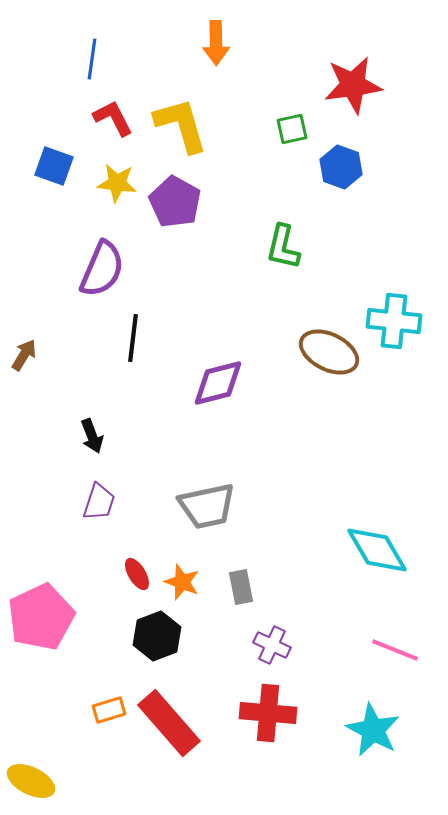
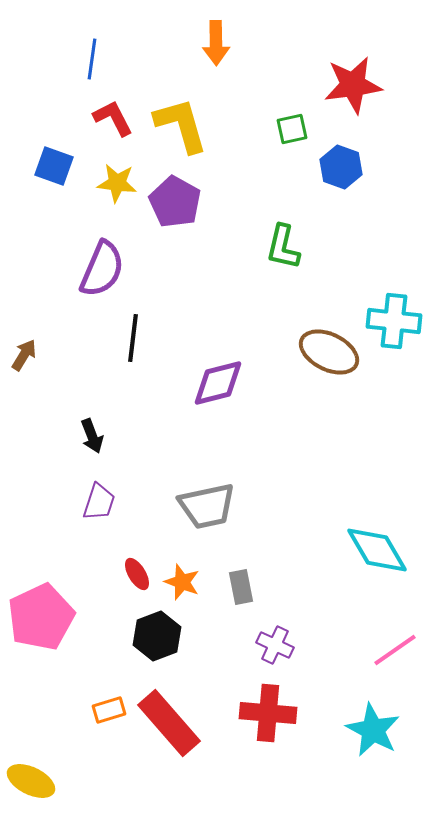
purple cross: moved 3 px right
pink line: rotated 57 degrees counterclockwise
